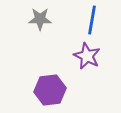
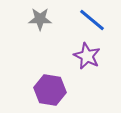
blue line: rotated 60 degrees counterclockwise
purple hexagon: rotated 16 degrees clockwise
